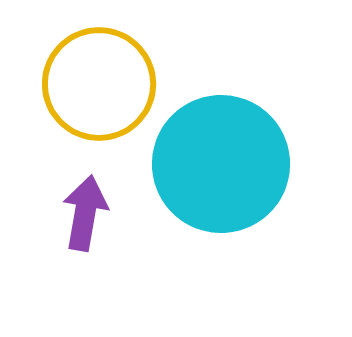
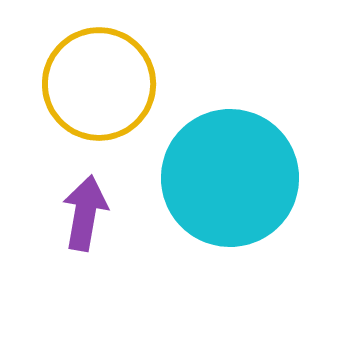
cyan circle: moved 9 px right, 14 px down
